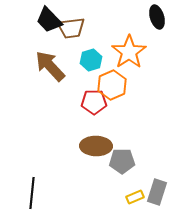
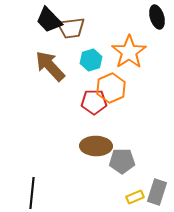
orange hexagon: moved 1 px left, 3 px down
